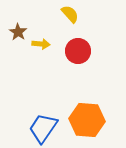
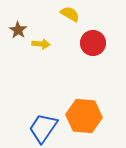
yellow semicircle: rotated 18 degrees counterclockwise
brown star: moved 2 px up
red circle: moved 15 px right, 8 px up
orange hexagon: moved 3 px left, 4 px up
